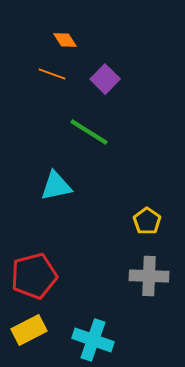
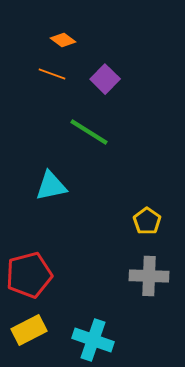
orange diamond: moved 2 px left; rotated 20 degrees counterclockwise
cyan triangle: moved 5 px left
red pentagon: moved 5 px left, 1 px up
